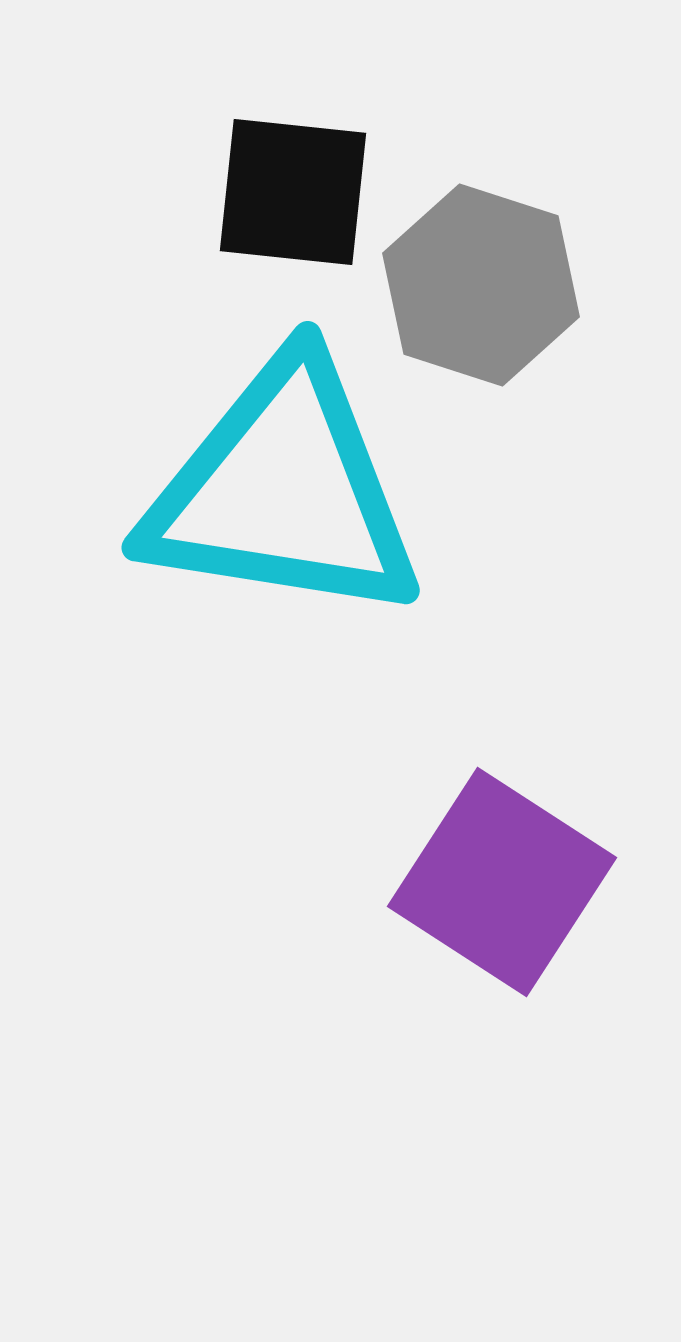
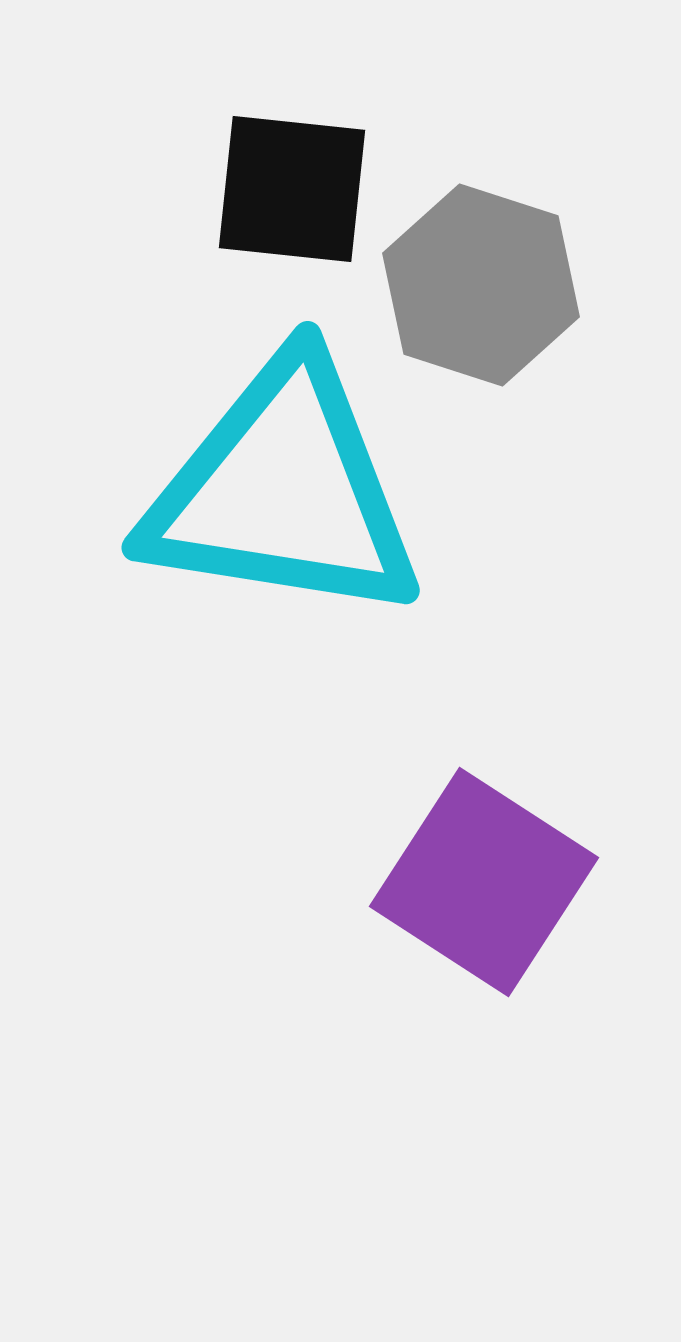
black square: moved 1 px left, 3 px up
purple square: moved 18 px left
